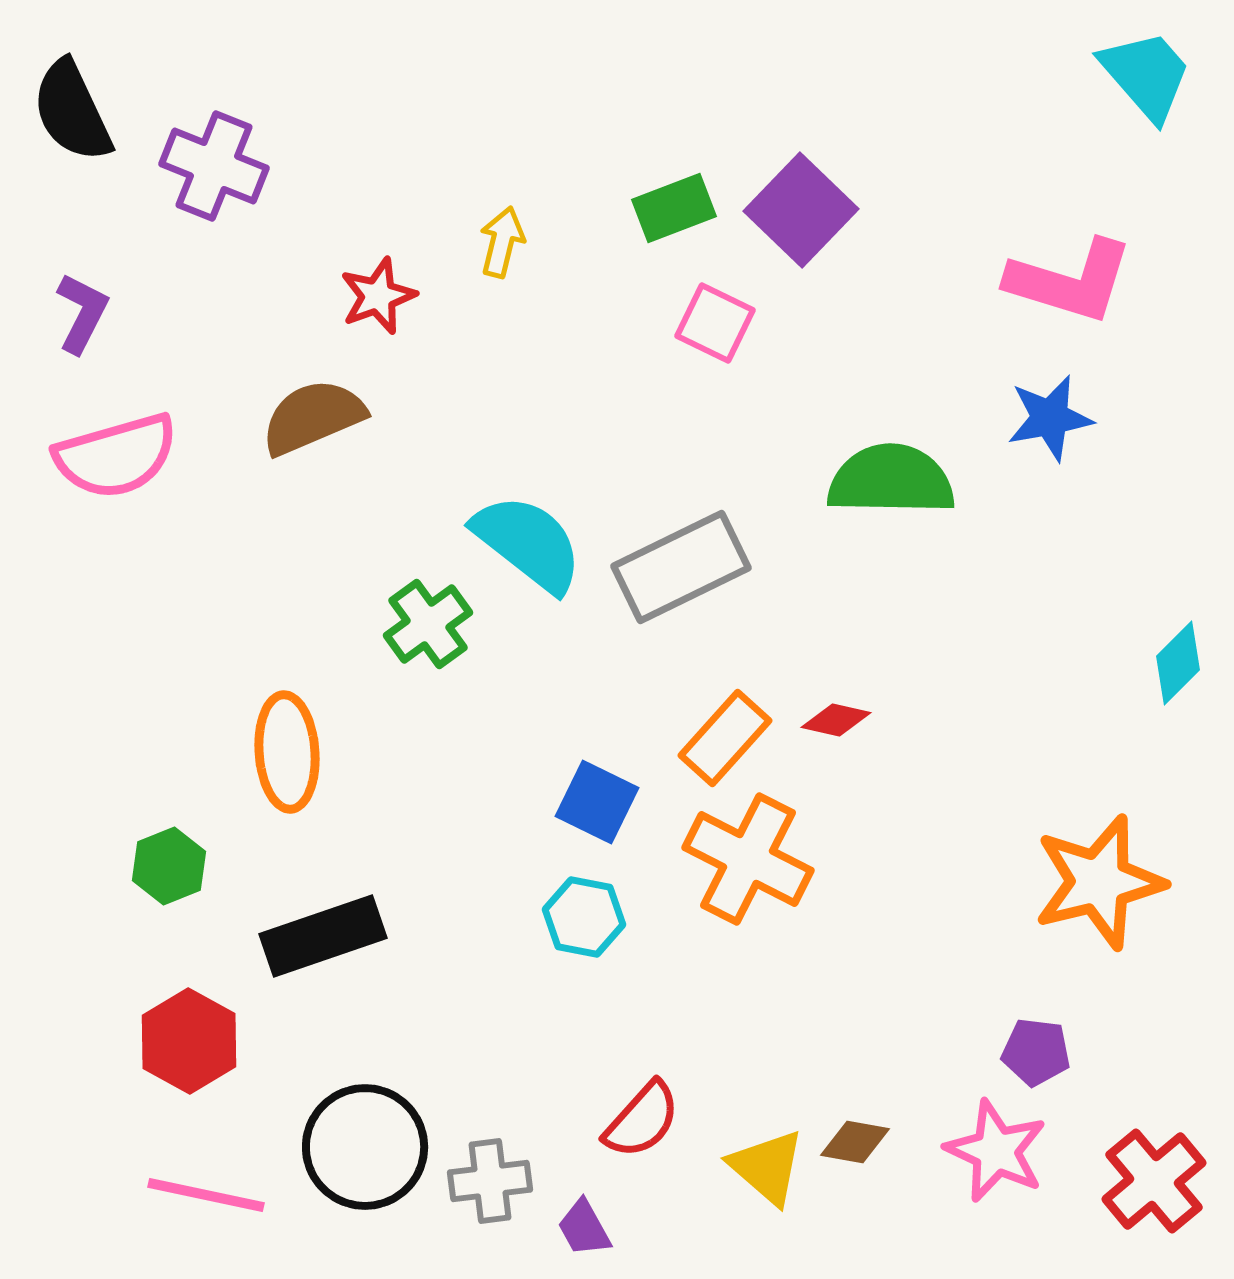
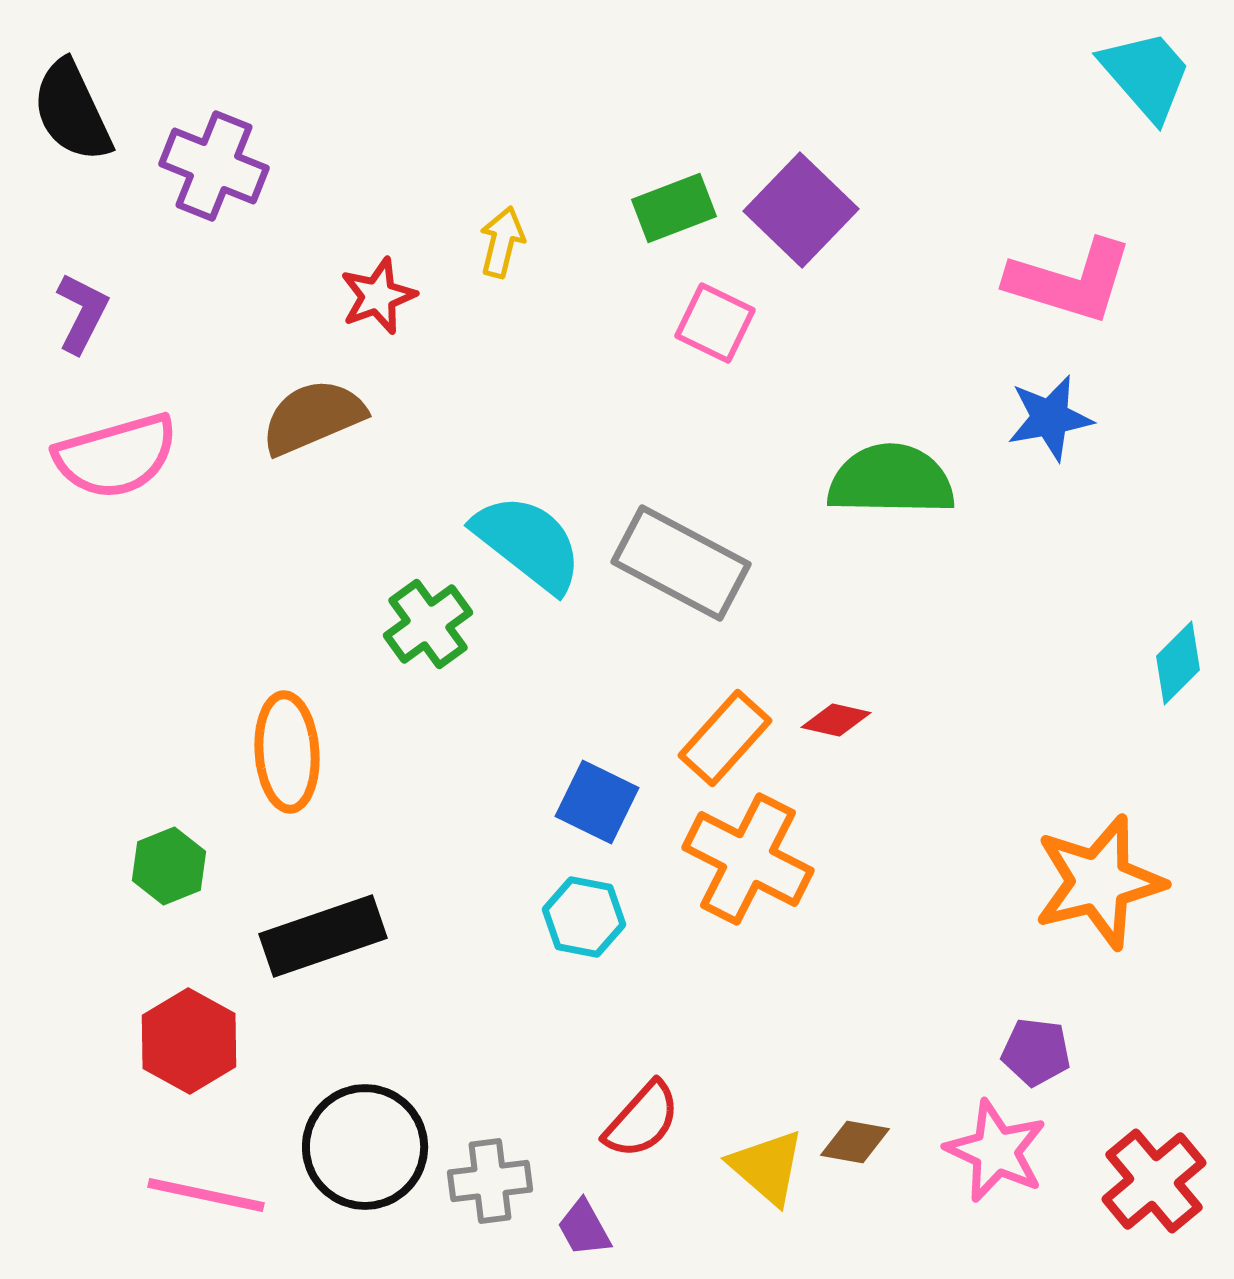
gray rectangle: moved 4 px up; rotated 54 degrees clockwise
